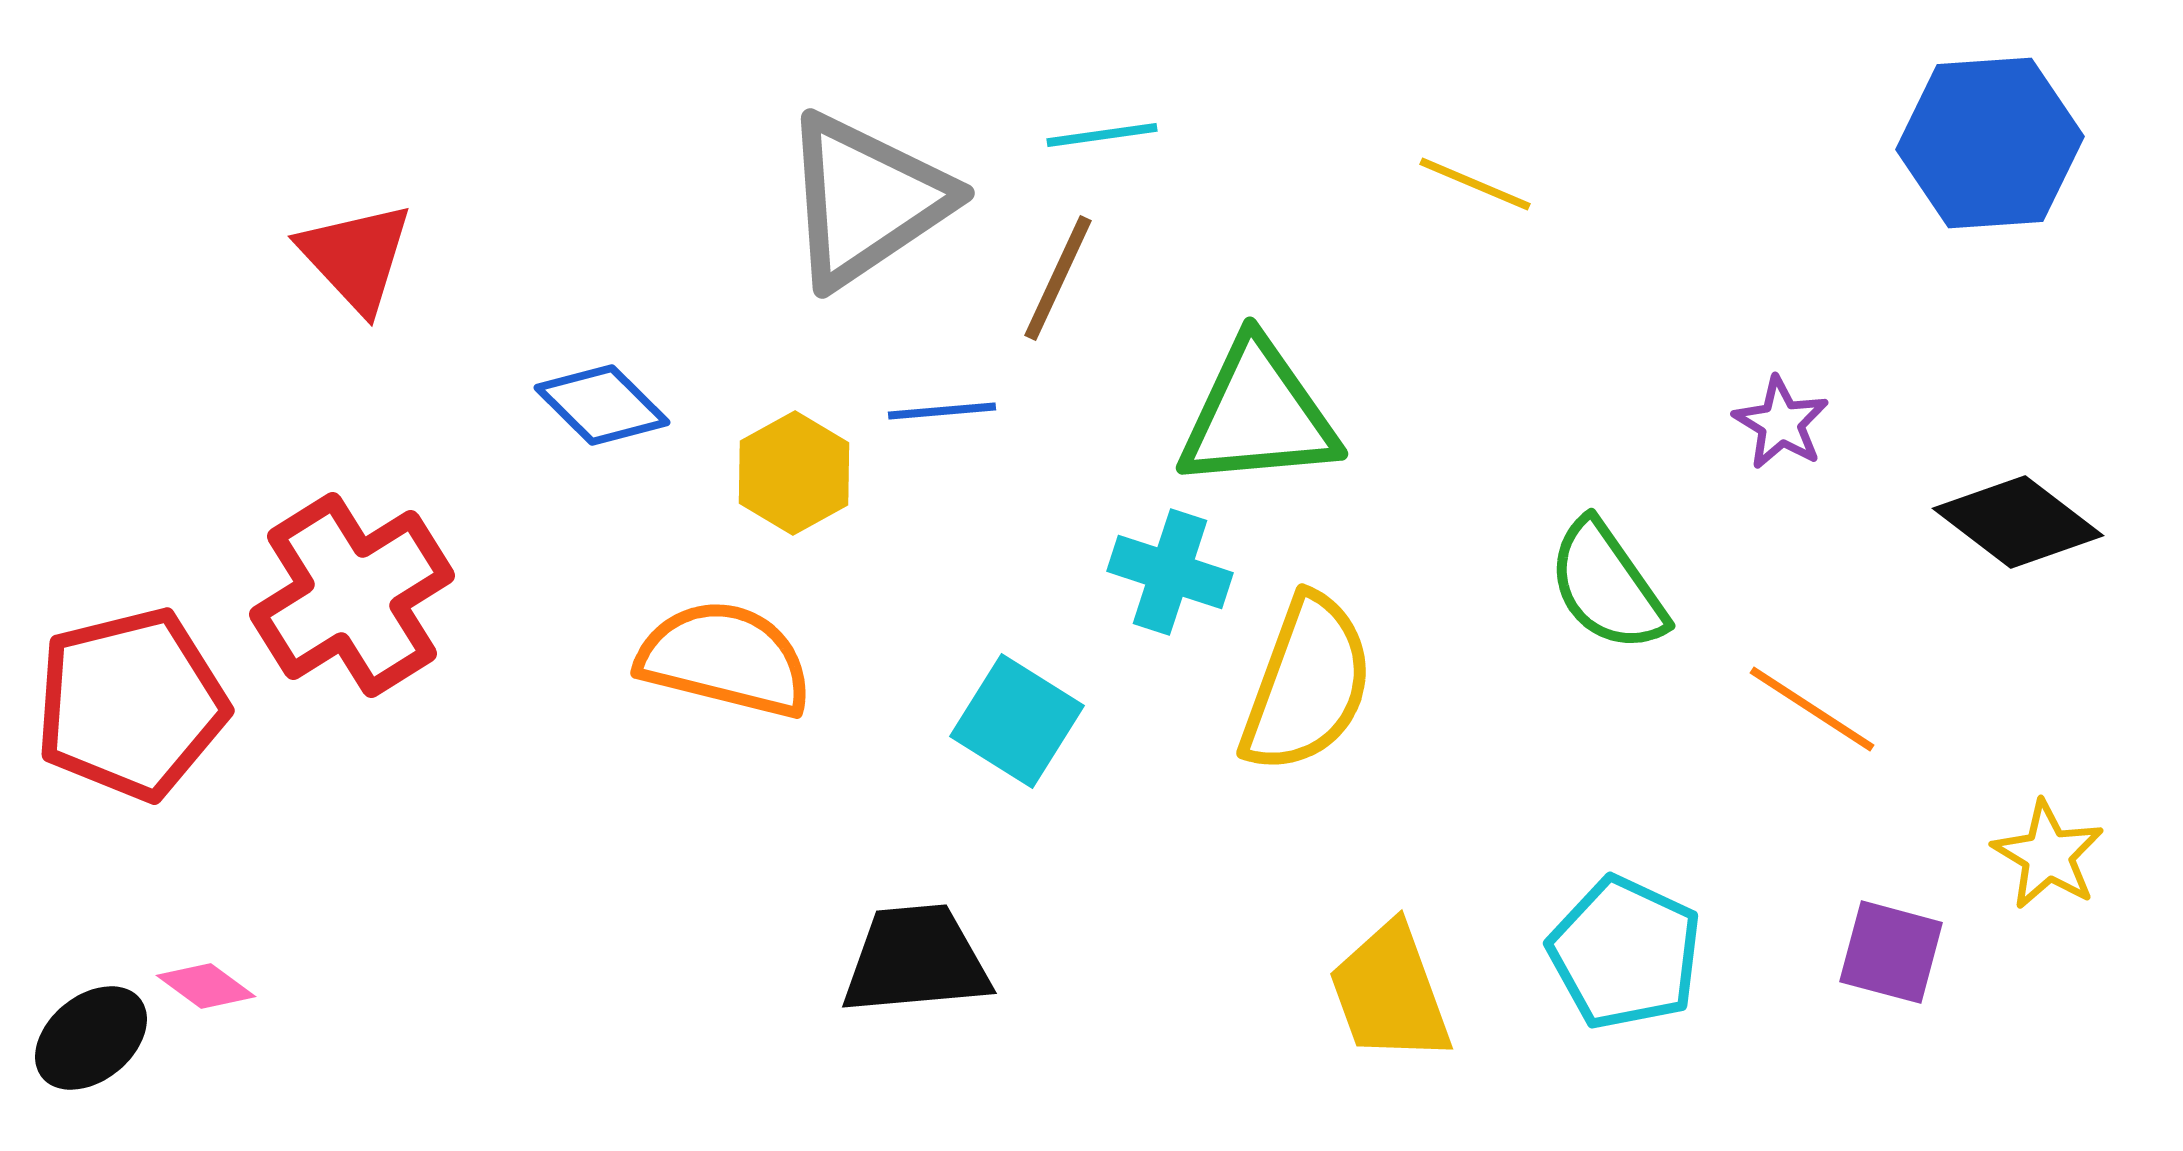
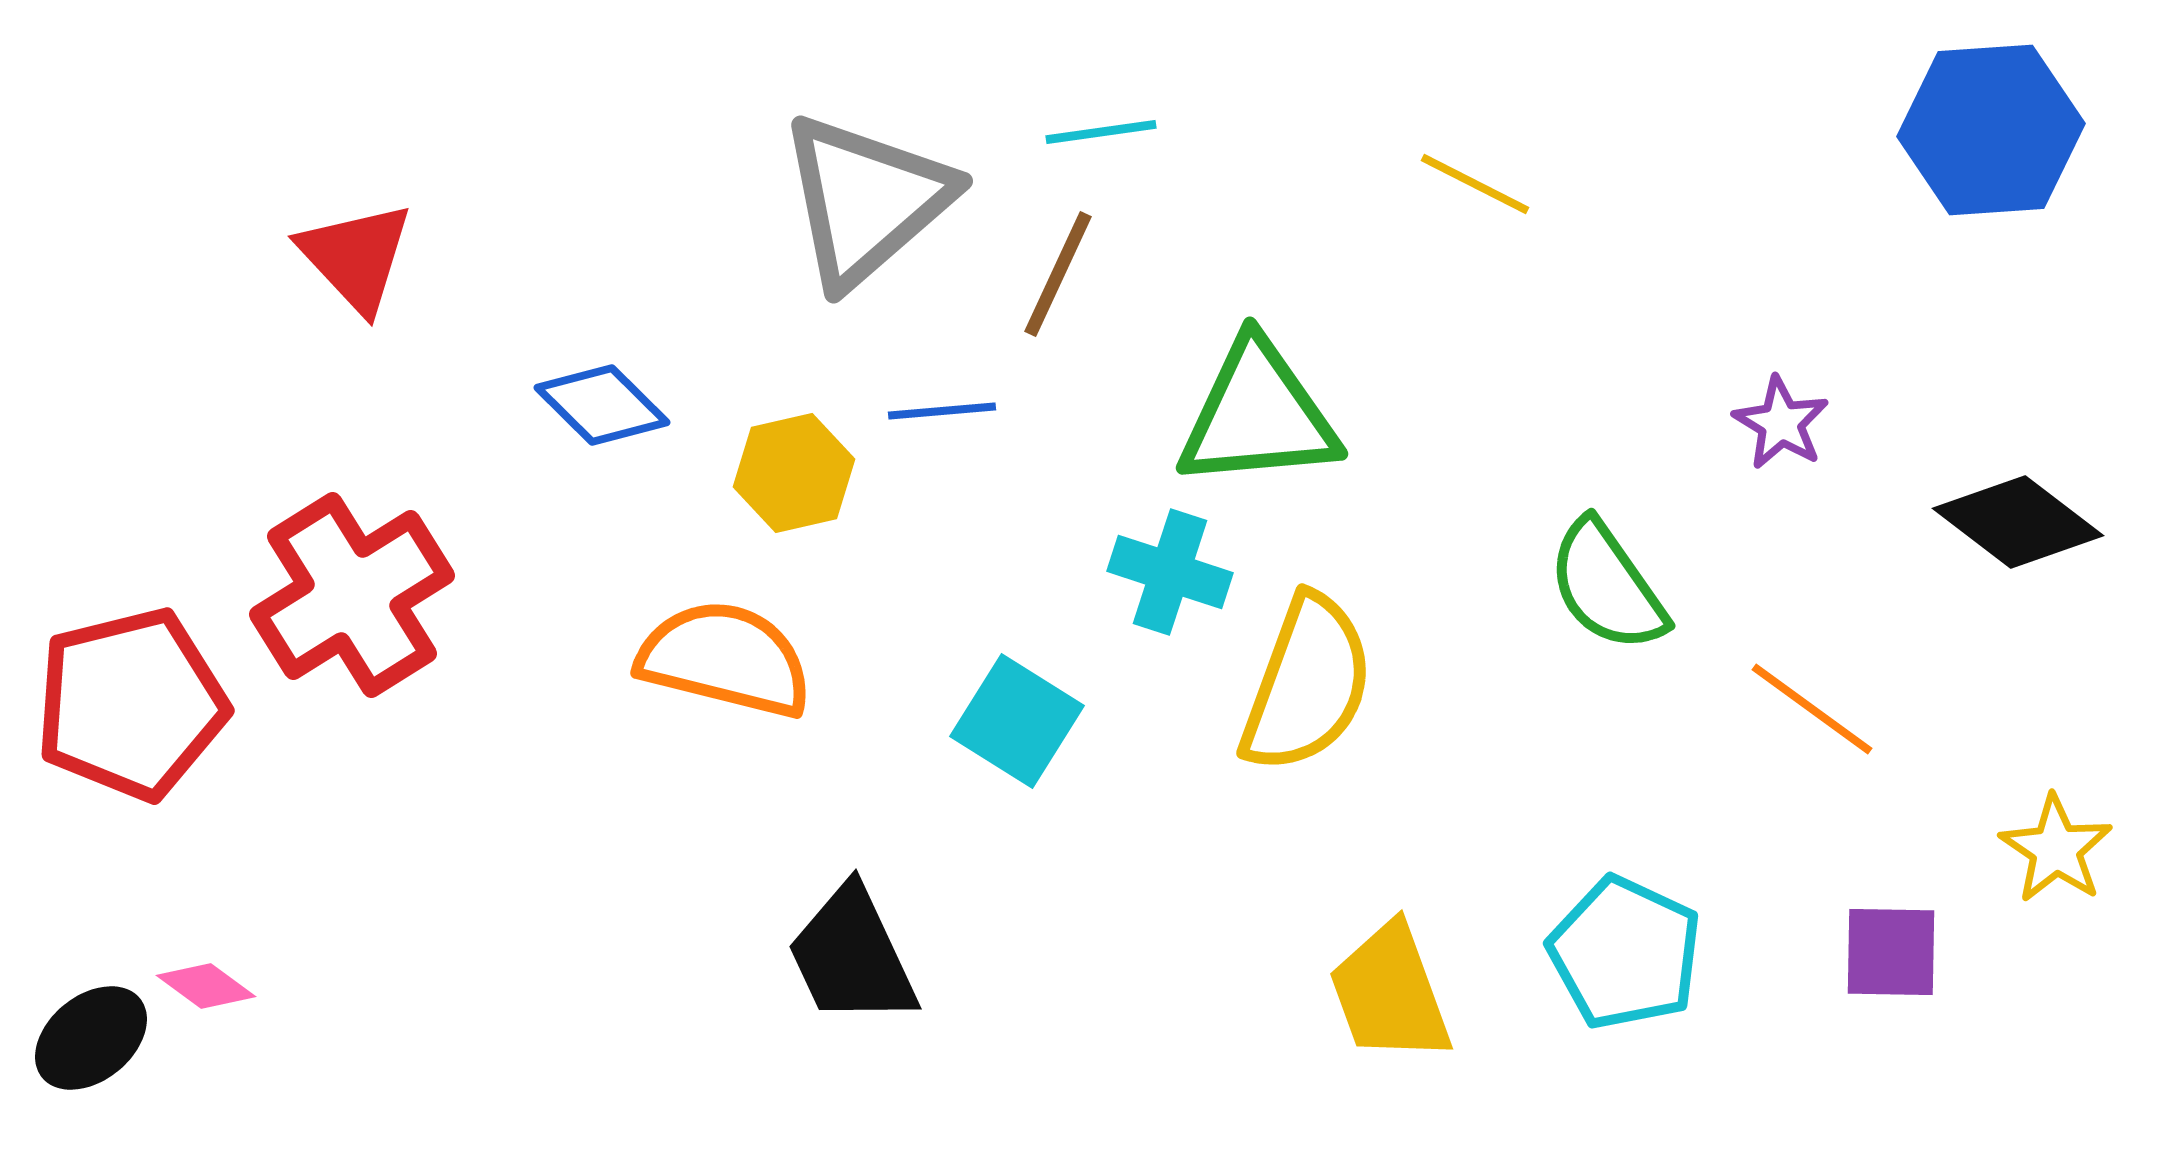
cyan line: moved 1 px left, 3 px up
blue hexagon: moved 1 px right, 13 px up
yellow line: rotated 4 degrees clockwise
gray triangle: rotated 7 degrees counterclockwise
brown line: moved 4 px up
yellow hexagon: rotated 16 degrees clockwise
orange line: rotated 3 degrees clockwise
yellow star: moved 8 px right, 6 px up; rotated 3 degrees clockwise
purple square: rotated 14 degrees counterclockwise
black trapezoid: moved 64 px left, 4 px up; rotated 110 degrees counterclockwise
